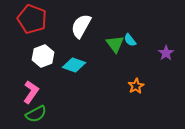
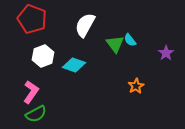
white semicircle: moved 4 px right, 1 px up
